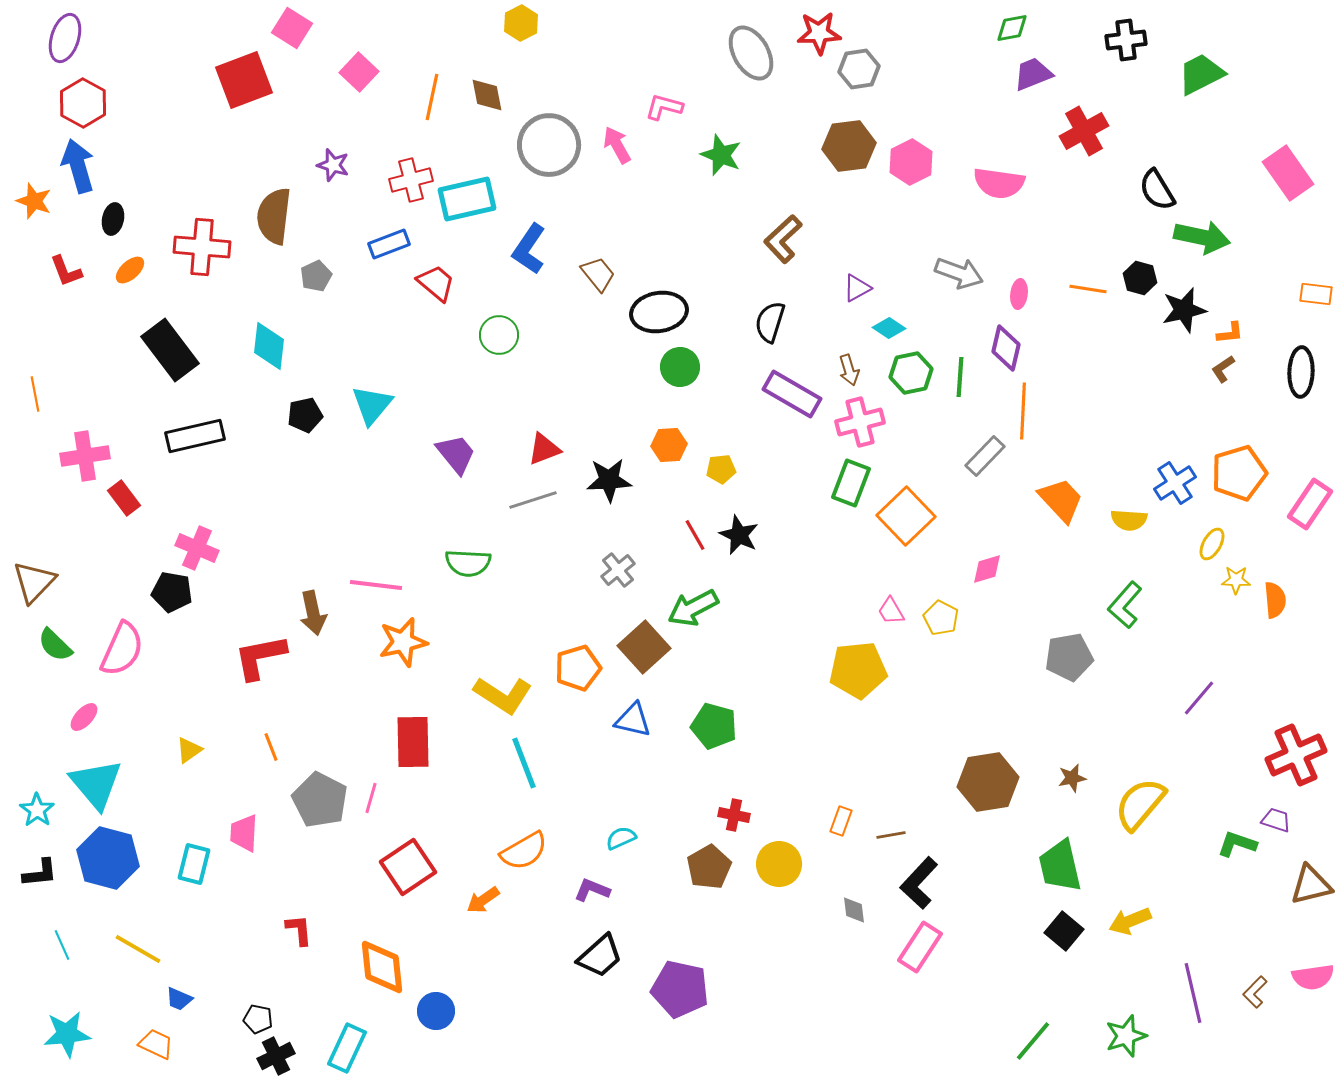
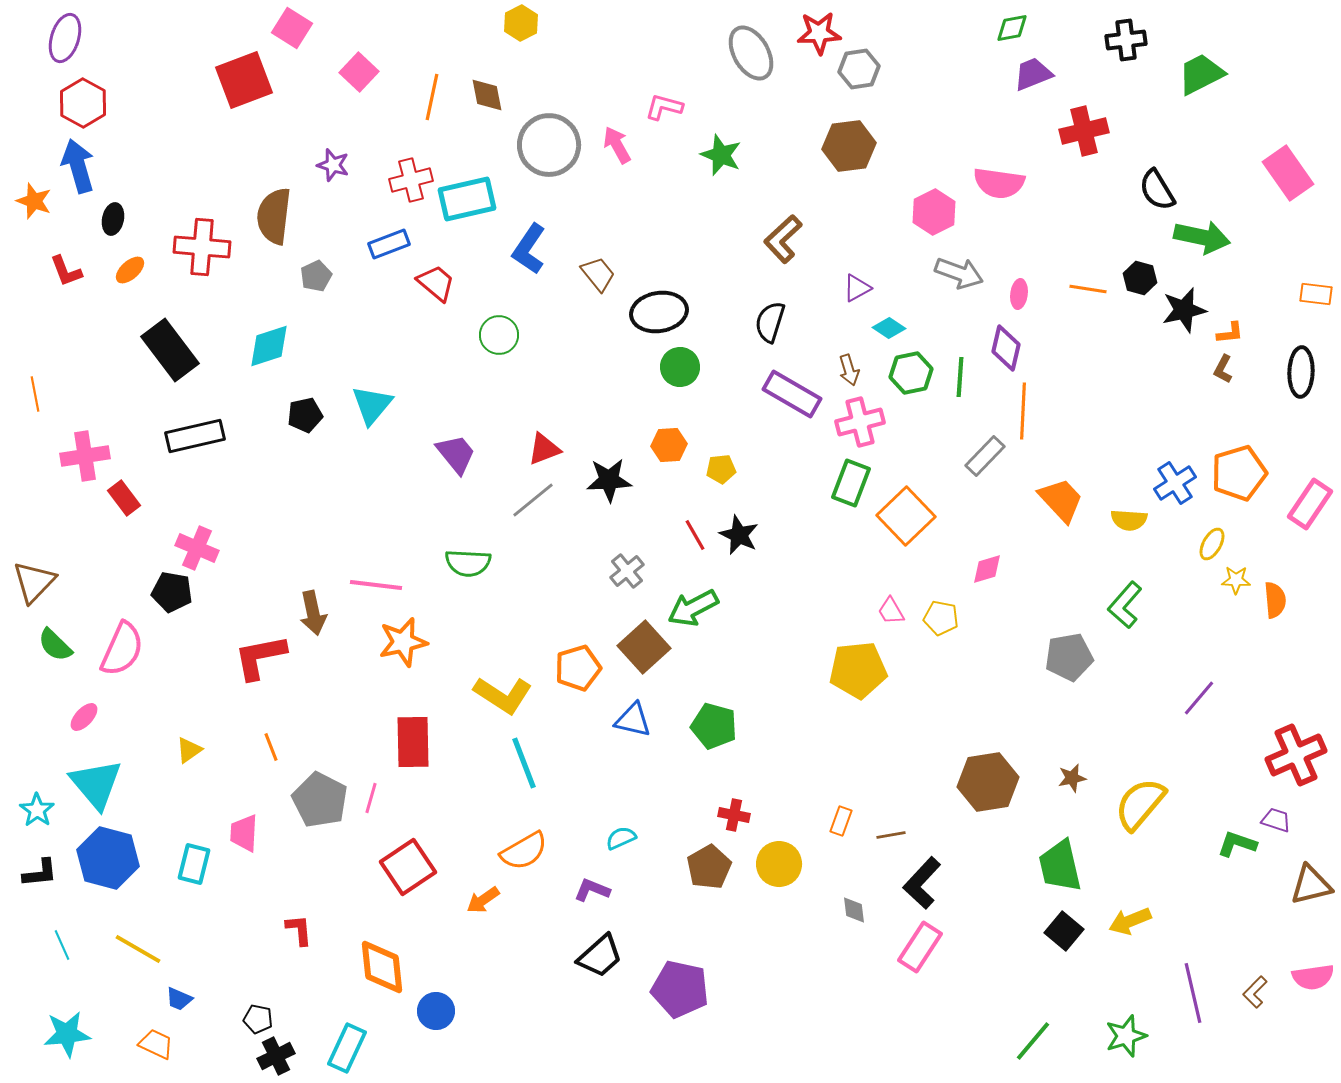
red cross at (1084, 131): rotated 15 degrees clockwise
pink hexagon at (911, 162): moved 23 px right, 50 px down
cyan diamond at (269, 346): rotated 66 degrees clockwise
brown L-shape at (1223, 369): rotated 28 degrees counterclockwise
gray line at (533, 500): rotated 21 degrees counterclockwise
gray cross at (618, 570): moved 9 px right, 1 px down
yellow pentagon at (941, 618): rotated 16 degrees counterclockwise
black L-shape at (919, 883): moved 3 px right
